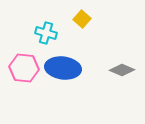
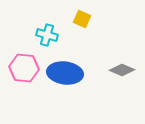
yellow square: rotated 18 degrees counterclockwise
cyan cross: moved 1 px right, 2 px down
blue ellipse: moved 2 px right, 5 px down
